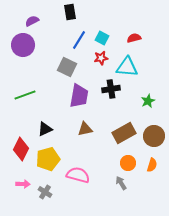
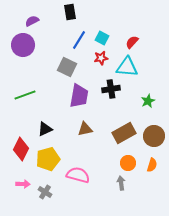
red semicircle: moved 2 px left, 4 px down; rotated 32 degrees counterclockwise
gray arrow: rotated 24 degrees clockwise
